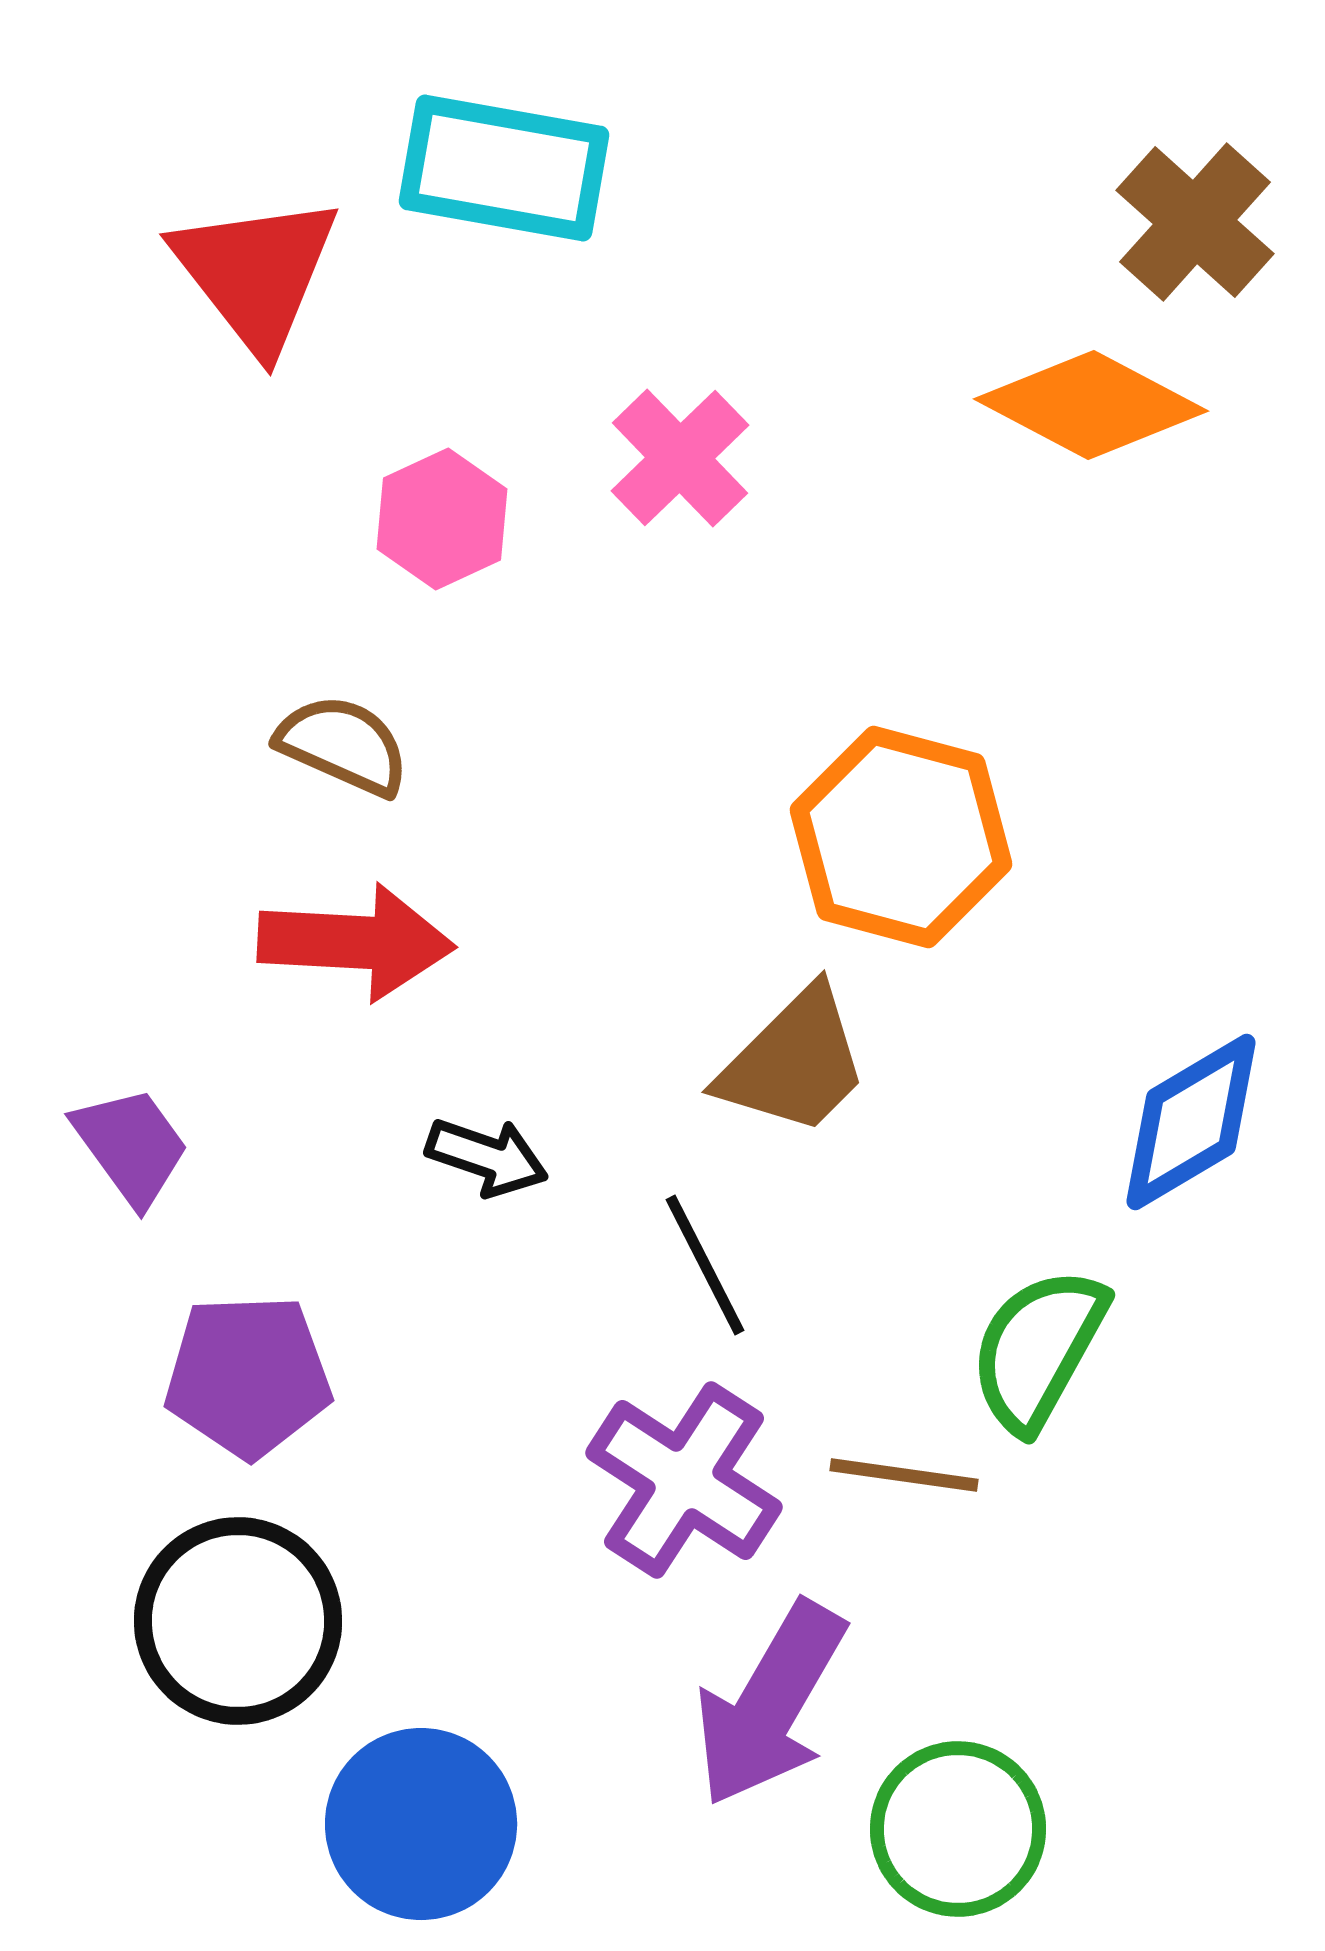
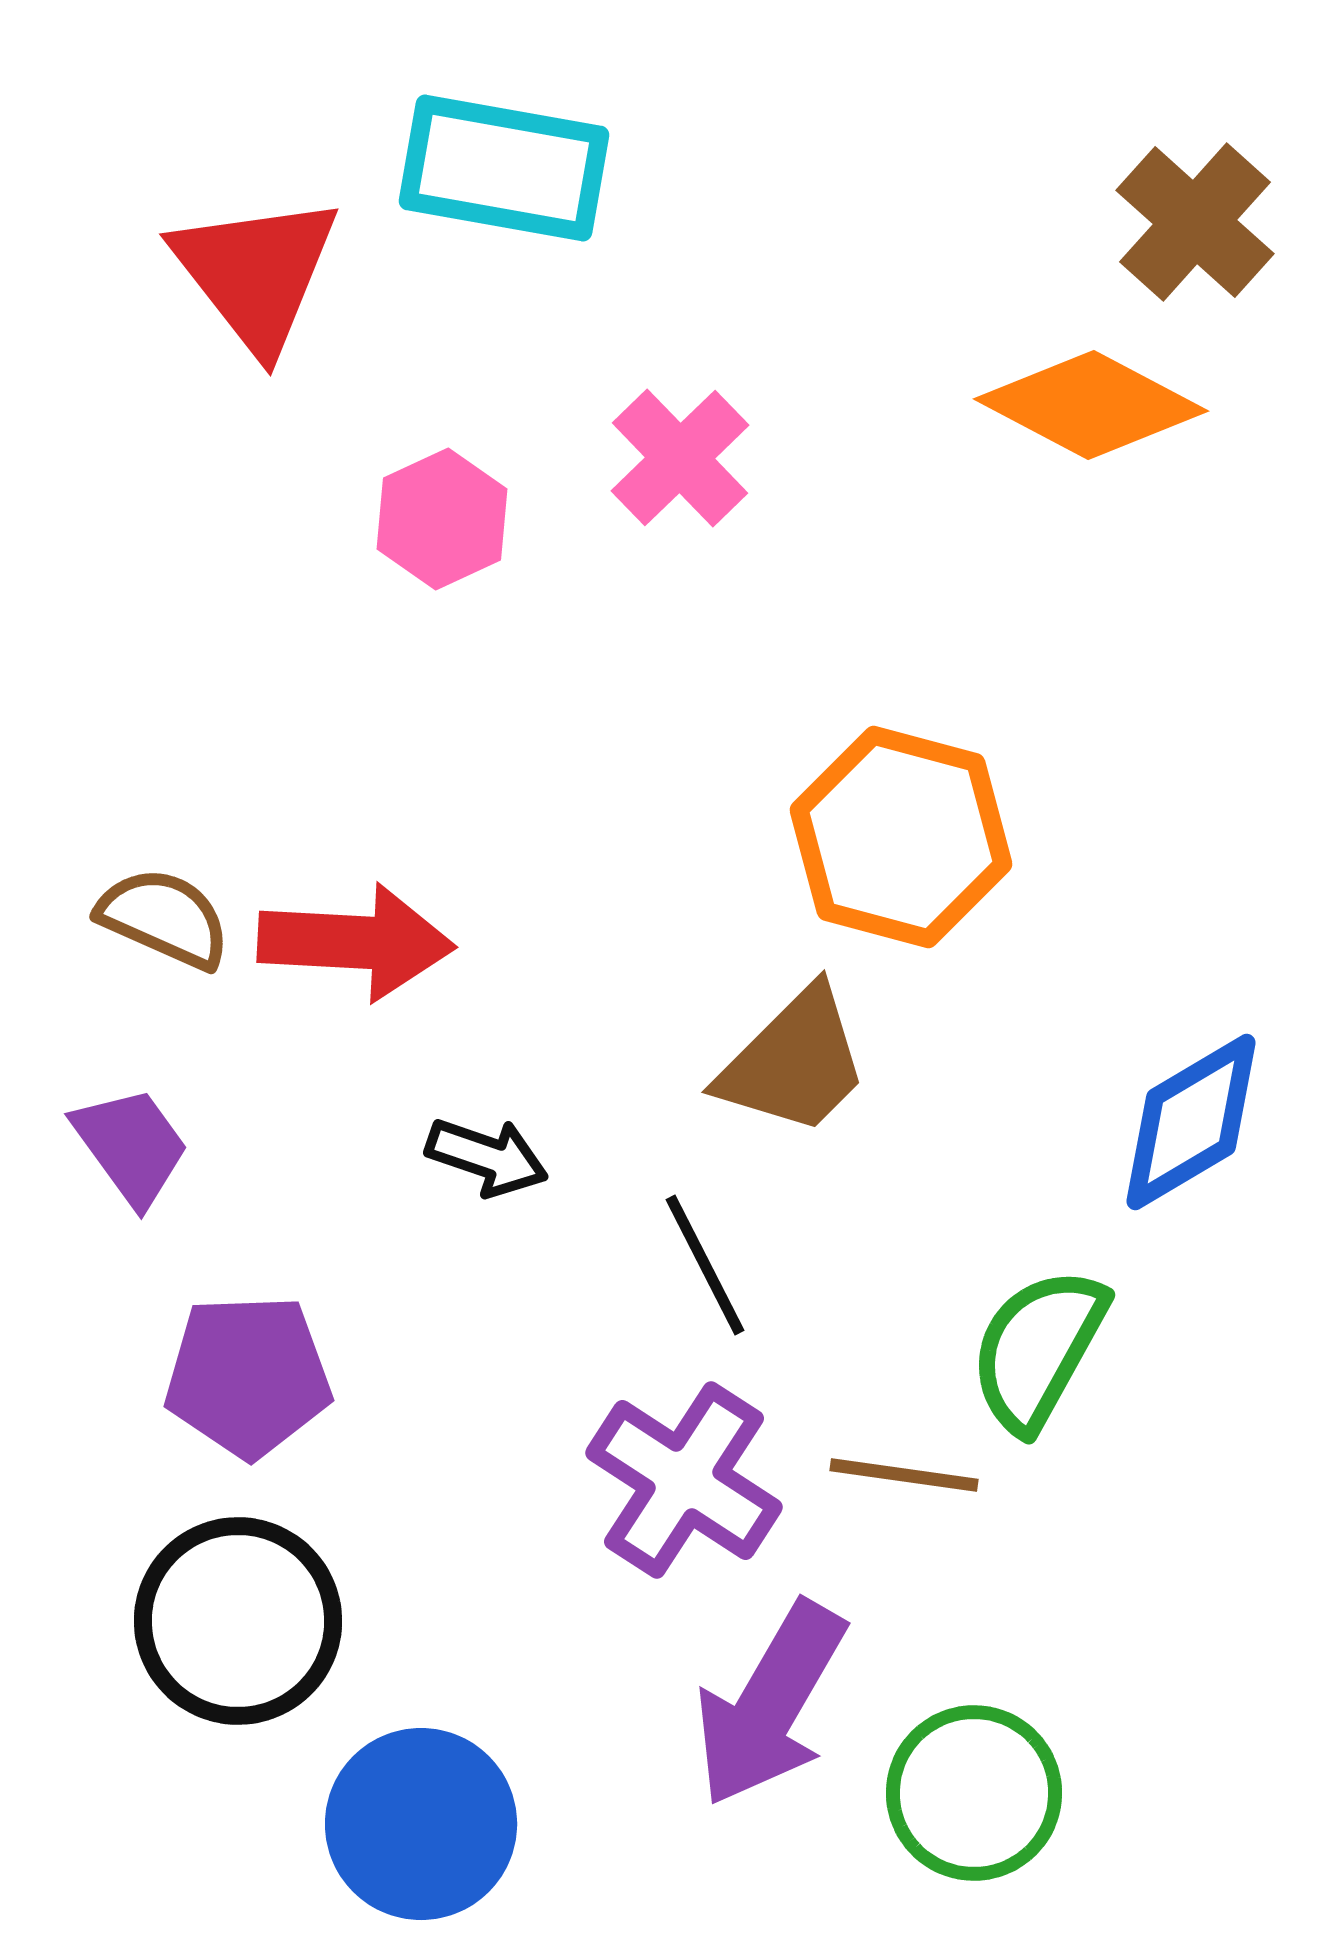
brown semicircle: moved 179 px left, 173 px down
green circle: moved 16 px right, 36 px up
